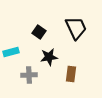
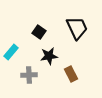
black trapezoid: moved 1 px right
cyan rectangle: rotated 35 degrees counterclockwise
black star: moved 1 px up
brown rectangle: rotated 35 degrees counterclockwise
